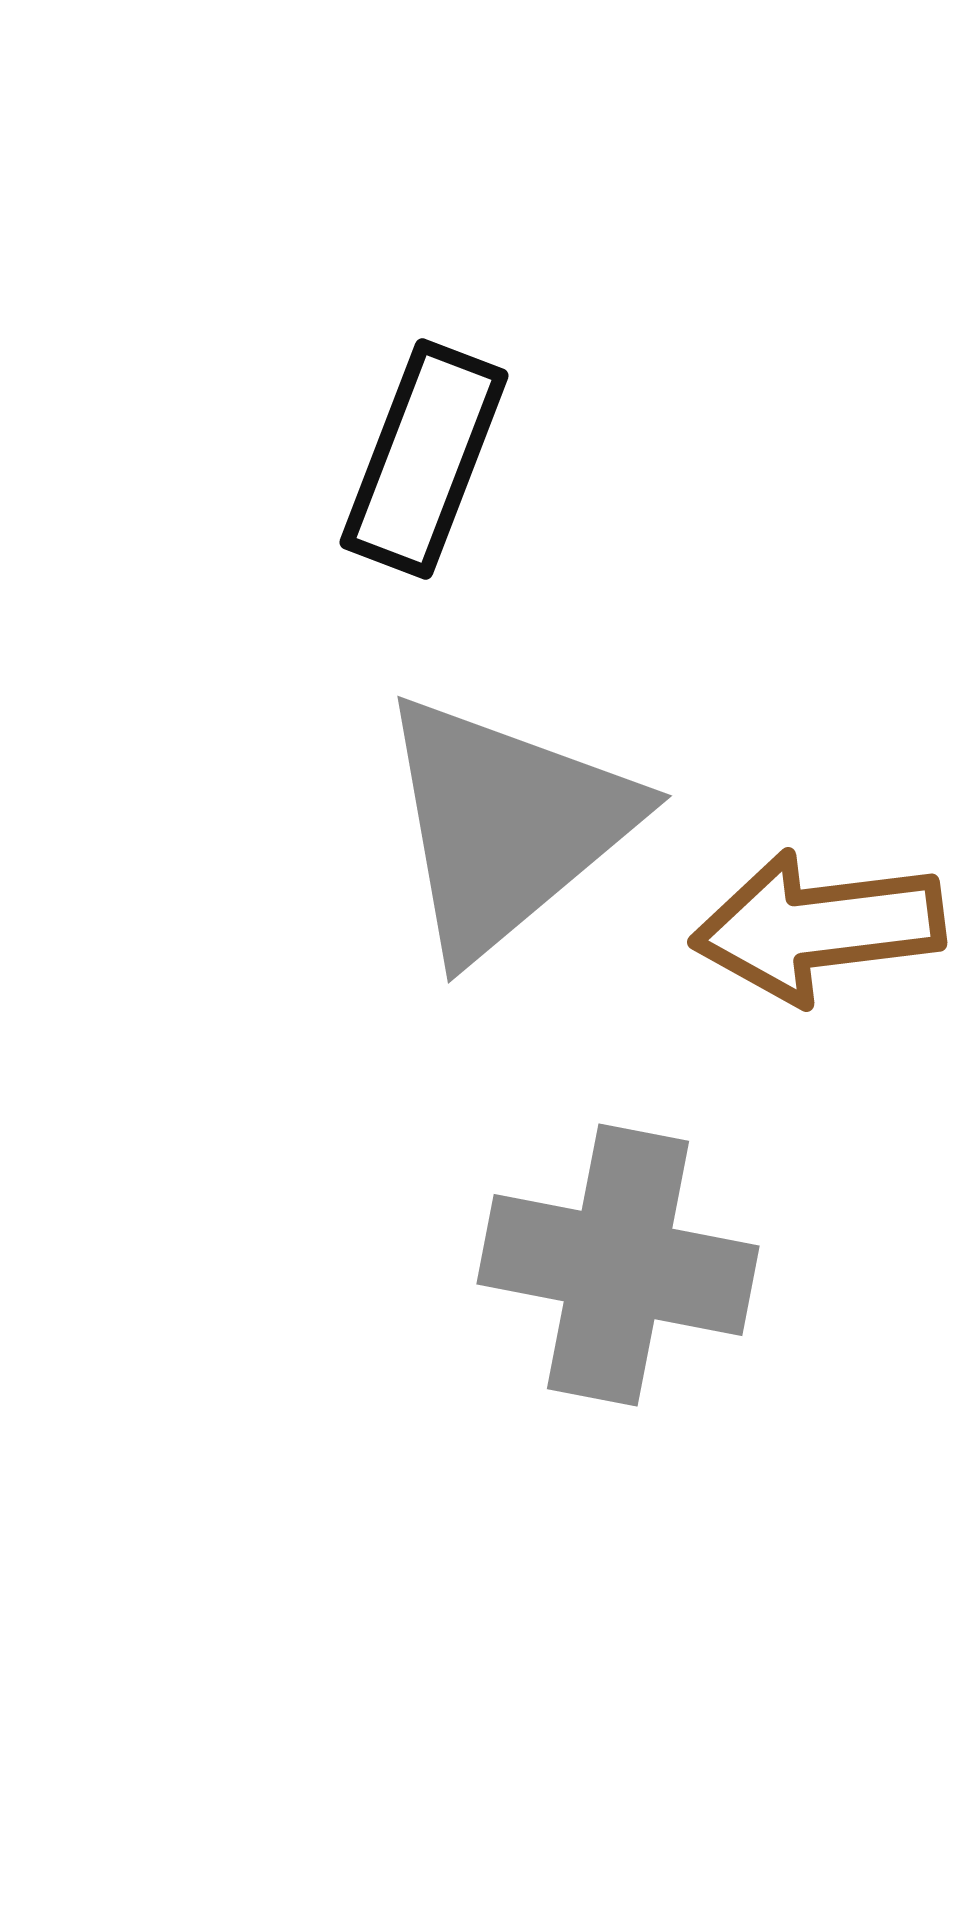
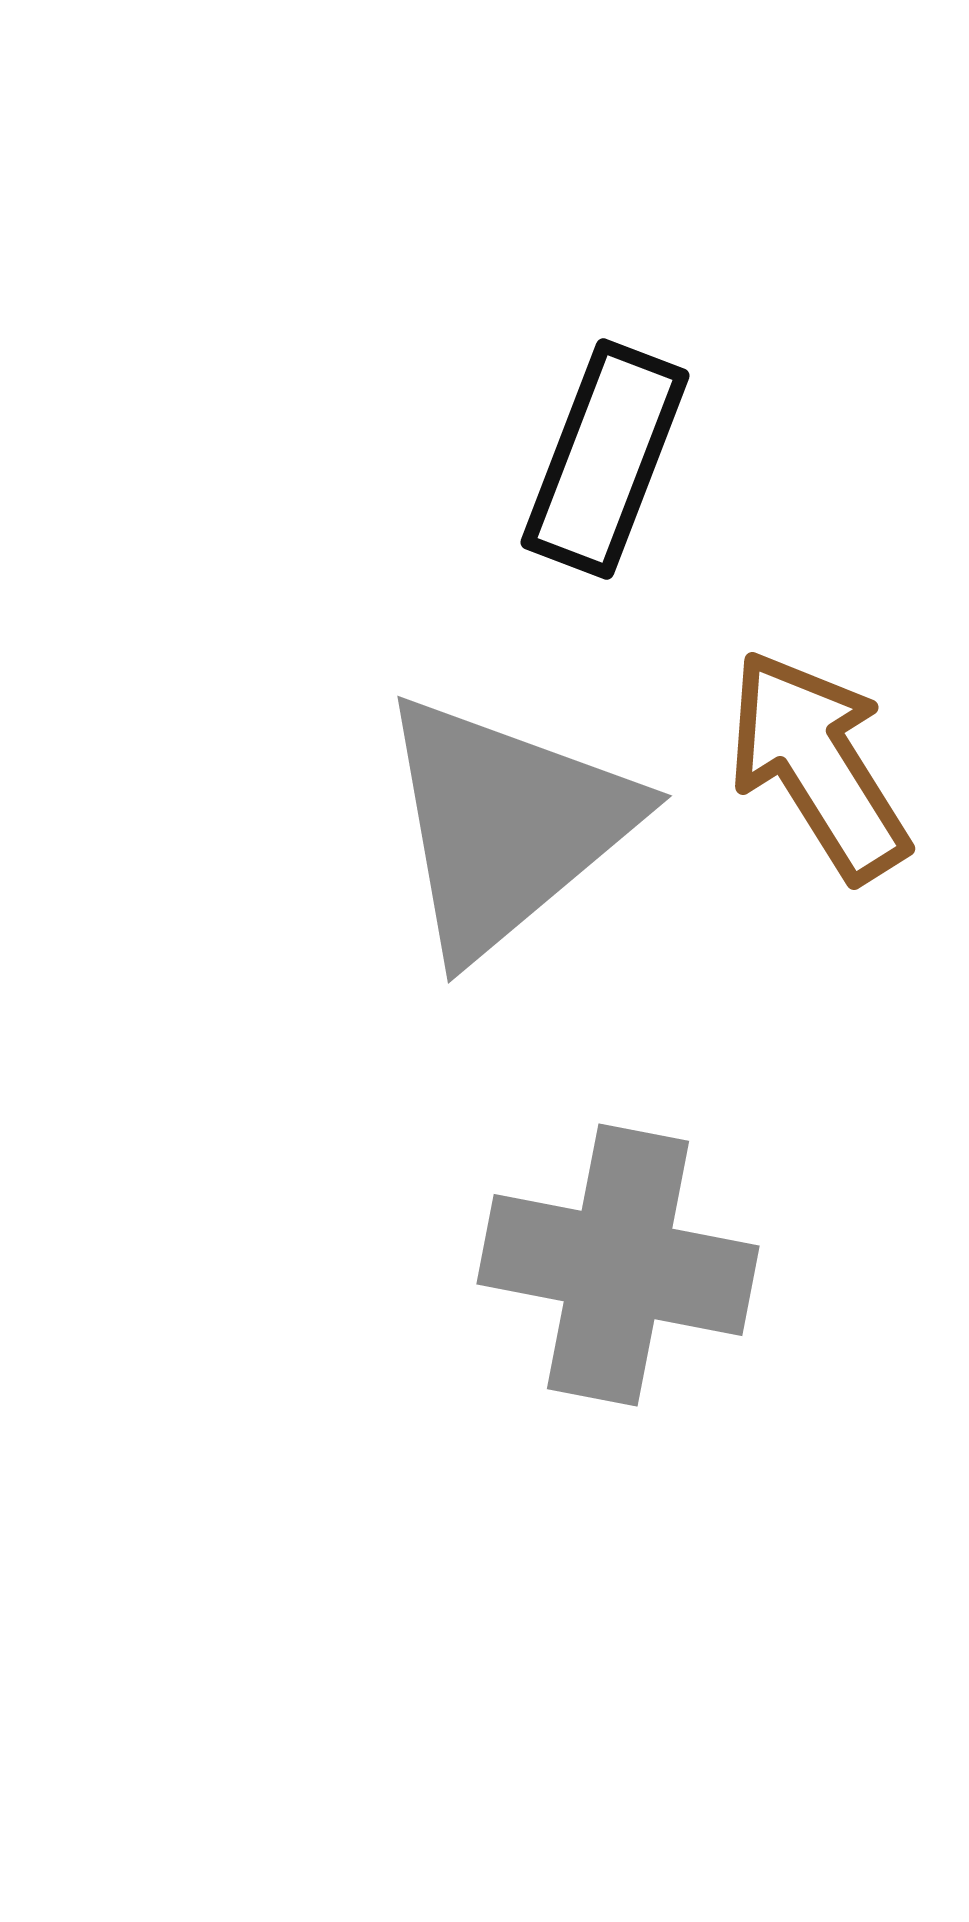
black rectangle: moved 181 px right
brown arrow: moved 162 px up; rotated 65 degrees clockwise
